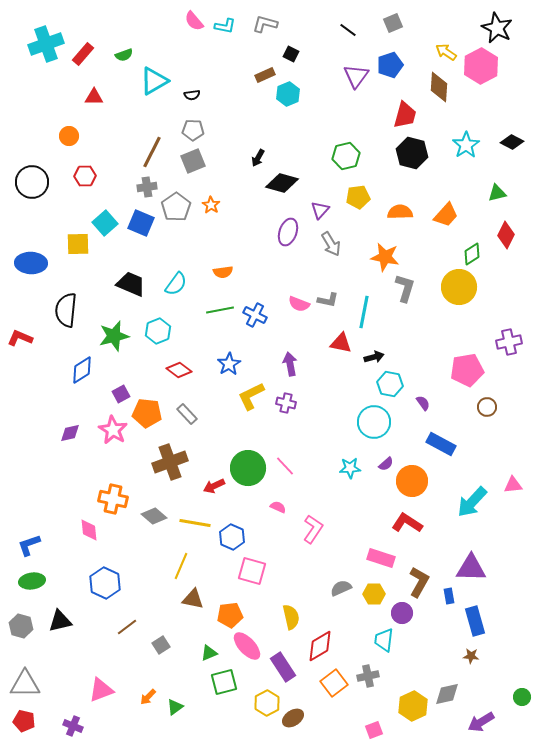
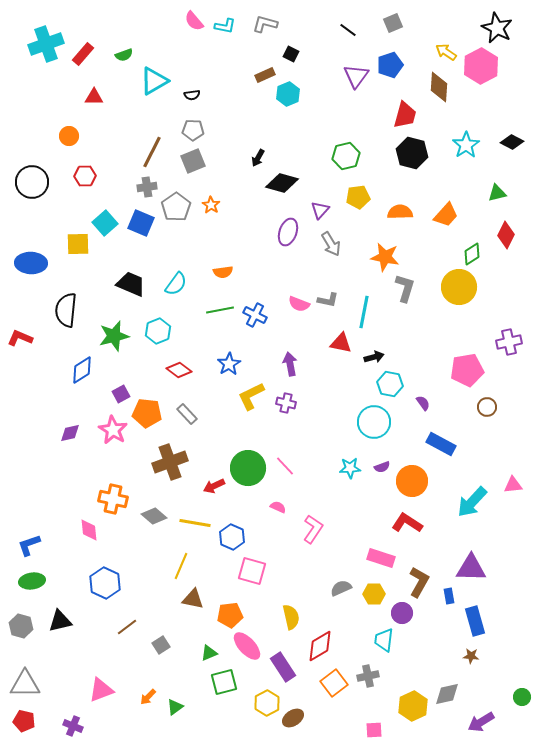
purple semicircle at (386, 464): moved 4 px left, 3 px down; rotated 21 degrees clockwise
pink square at (374, 730): rotated 18 degrees clockwise
